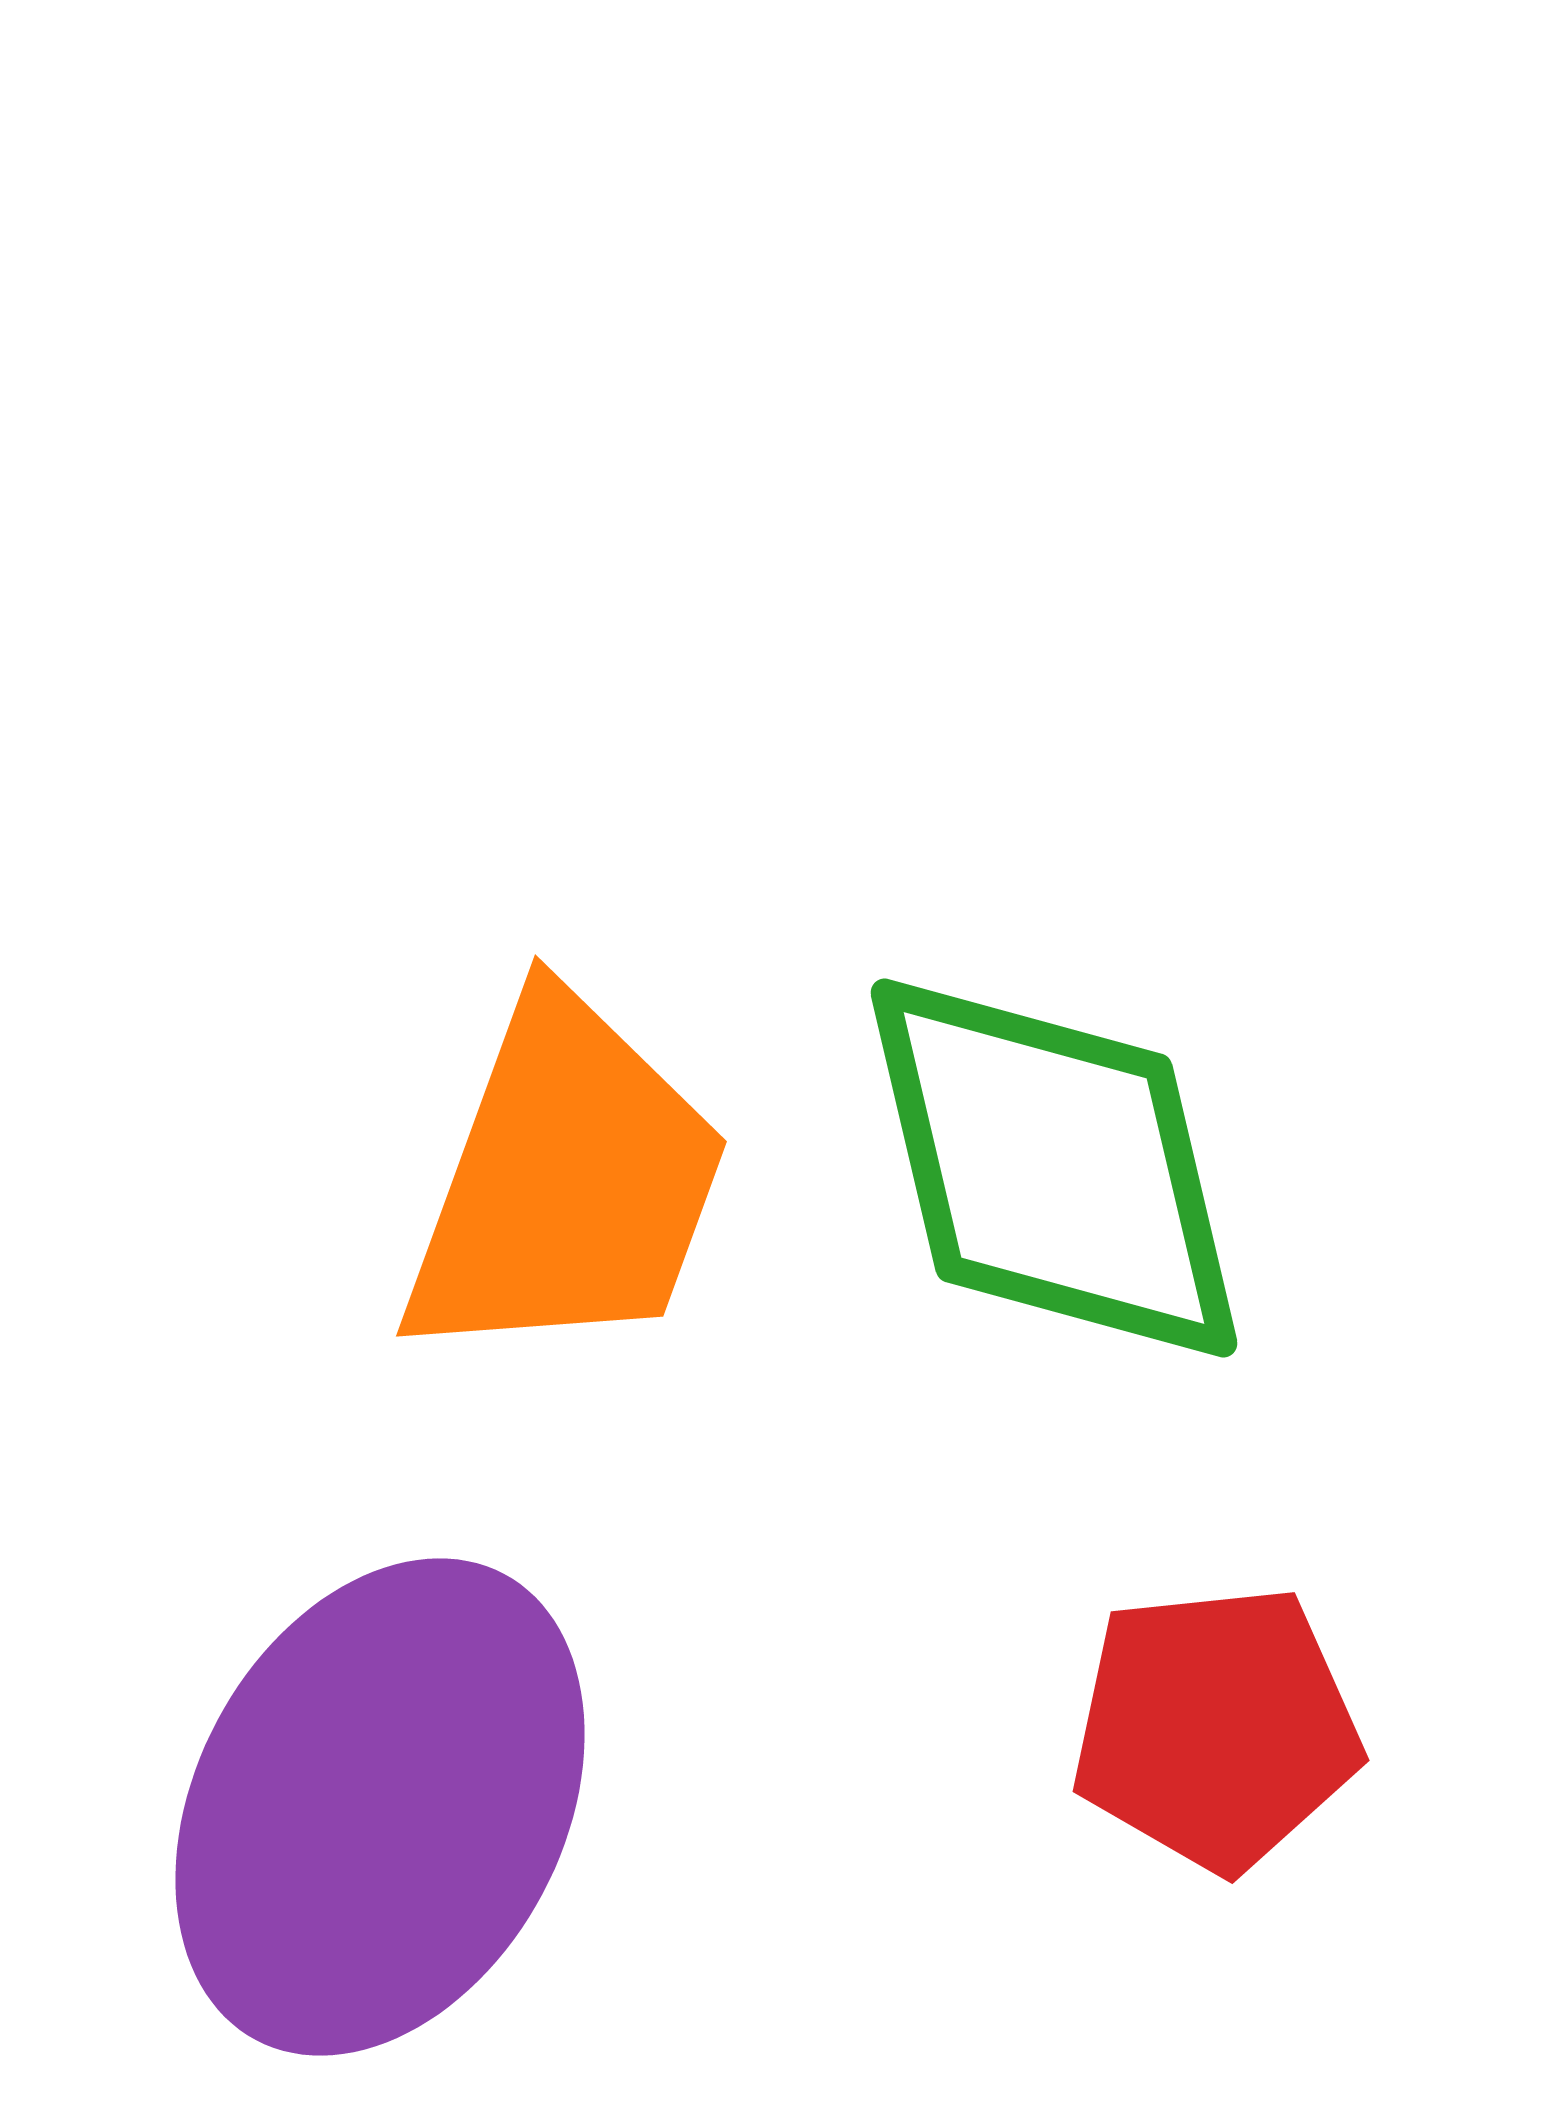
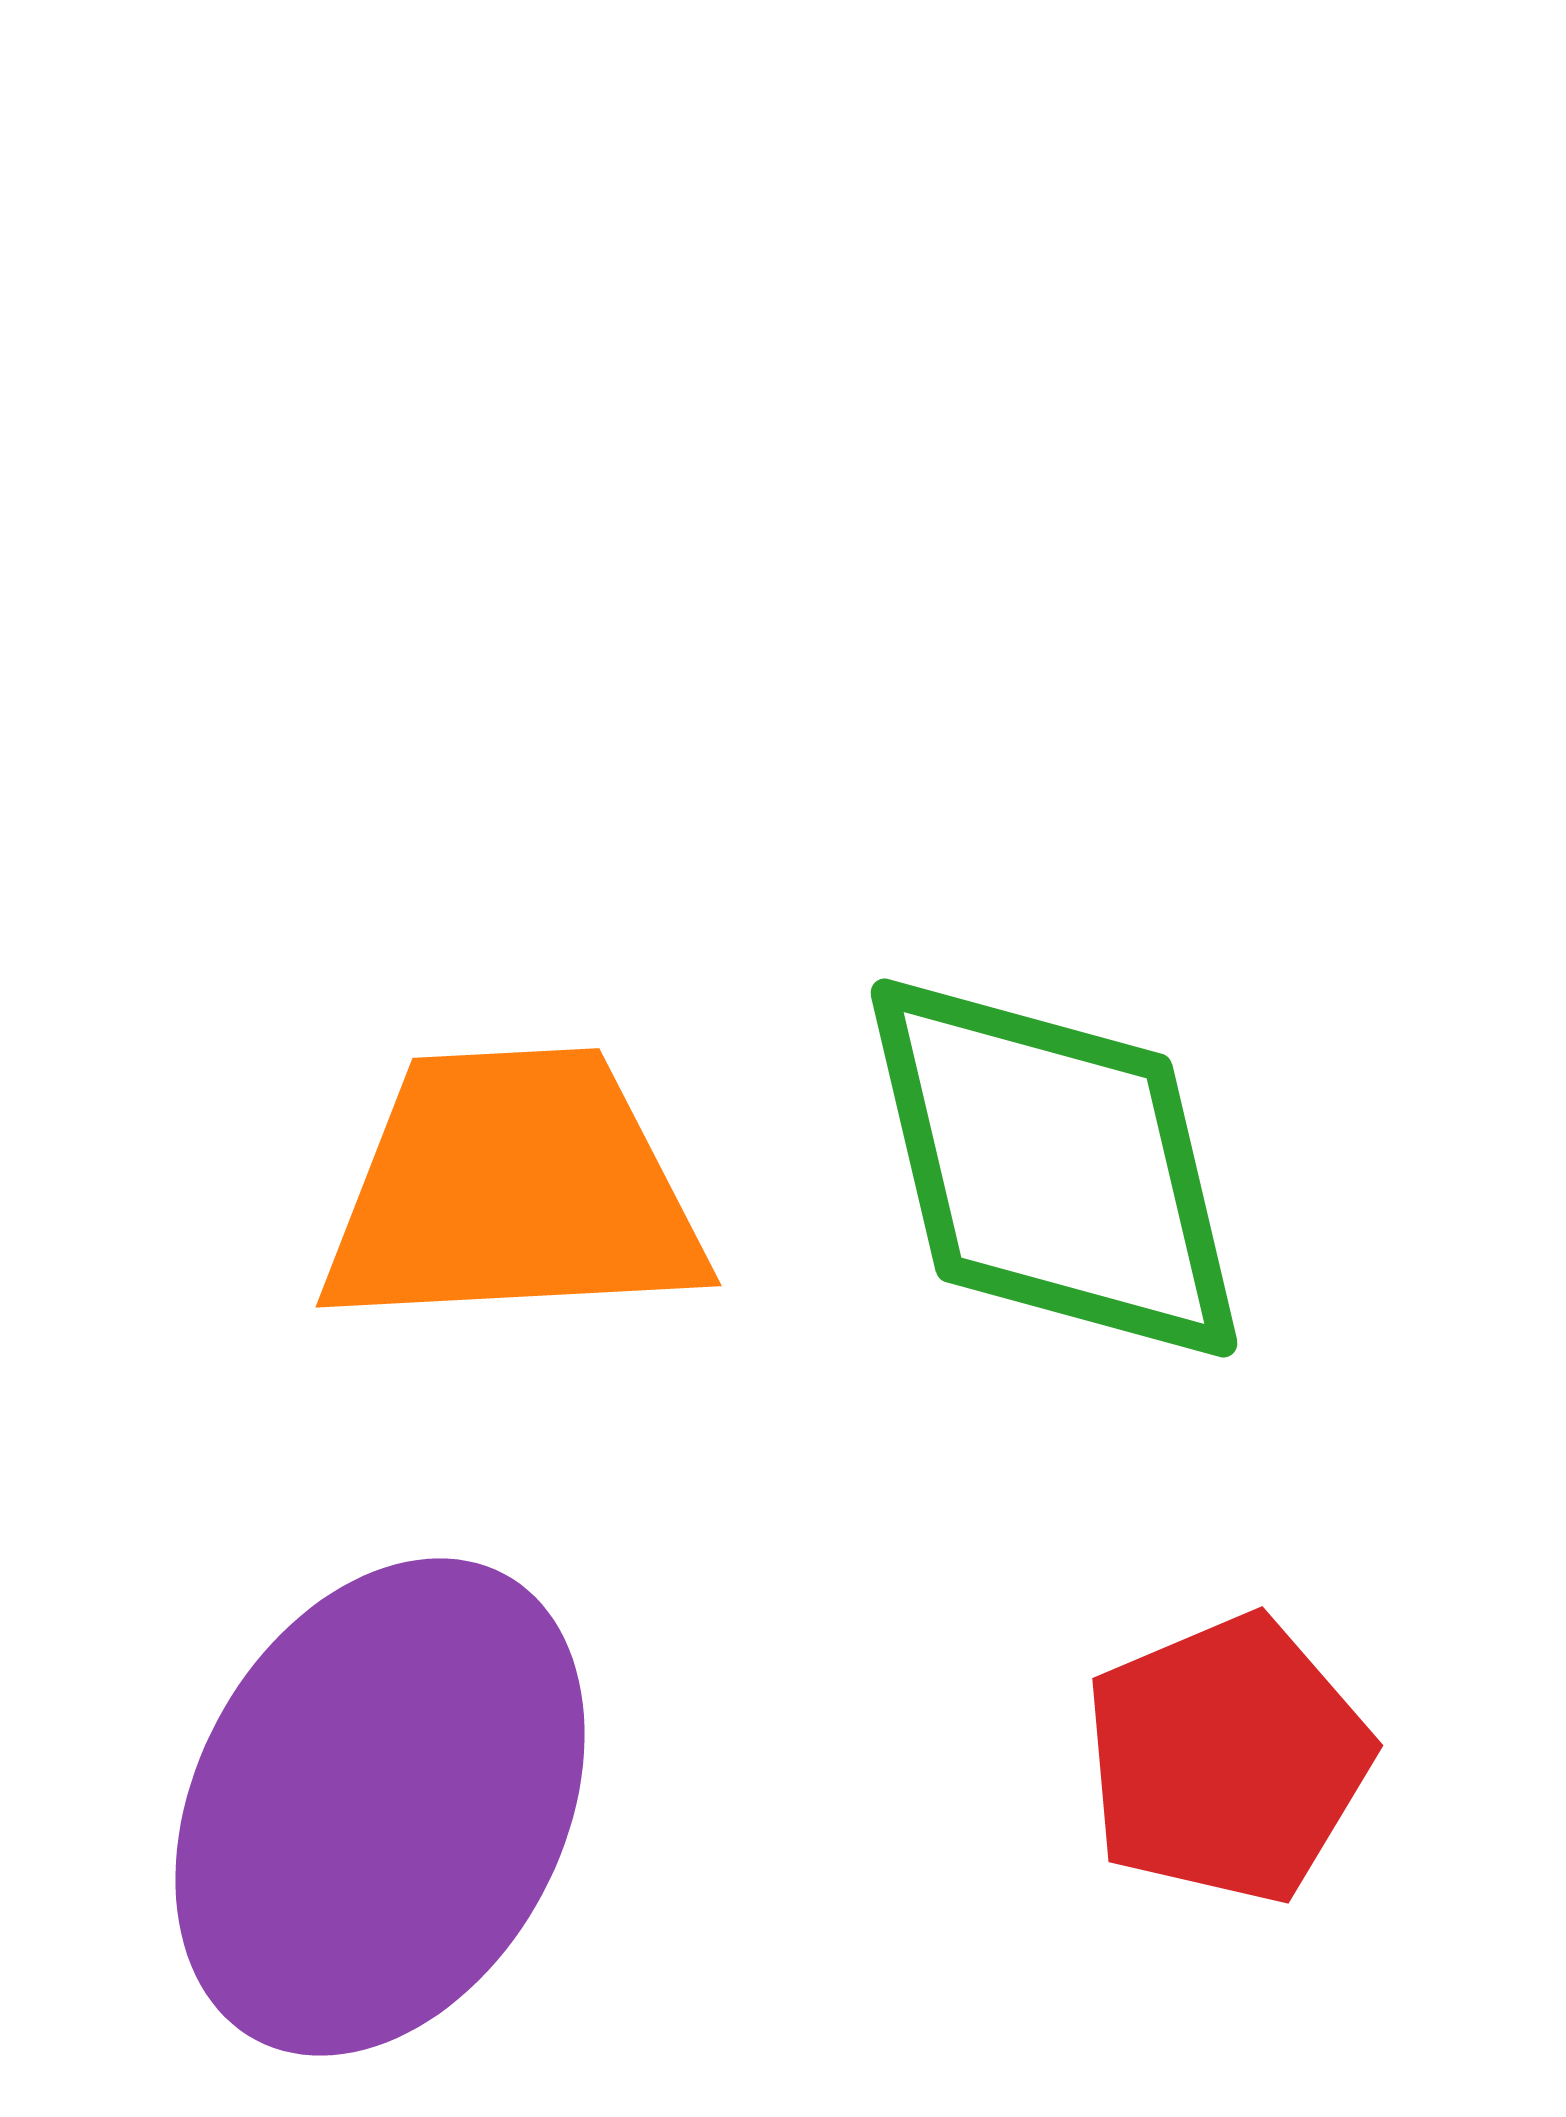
orange trapezoid: moved 53 px left, 8 px down; rotated 113 degrees counterclockwise
red pentagon: moved 11 px right, 31 px down; rotated 17 degrees counterclockwise
